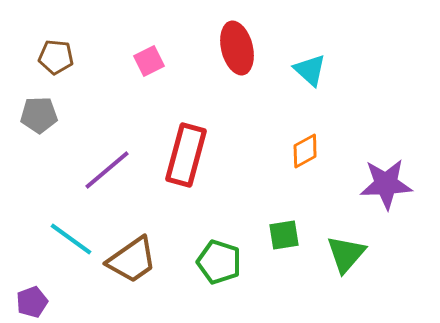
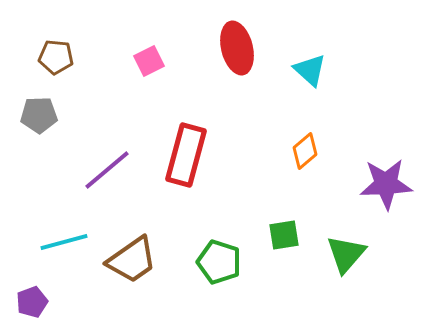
orange diamond: rotated 12 degrees counterclockwise
cyan line: moved 7 px left, 3 px down; rotated 51 degrees counterclockwise
